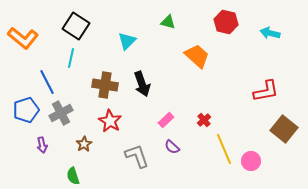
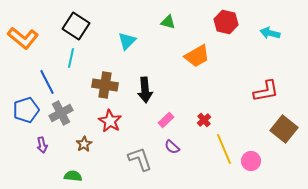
orange trapezoid: rotated 108 degrees clockwise
black arrow: moved 3 px right, 6 px down; rotated 15 degrees clockwise
gray L-shape: moved 3 px right, 3 px down
green semicircle: rotated 114 degrees clockwise
